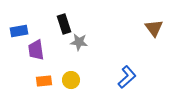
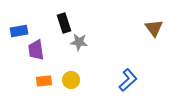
black rectangle: moved 1 px up
blue L-shape: moved 1 px right, 3 px down
